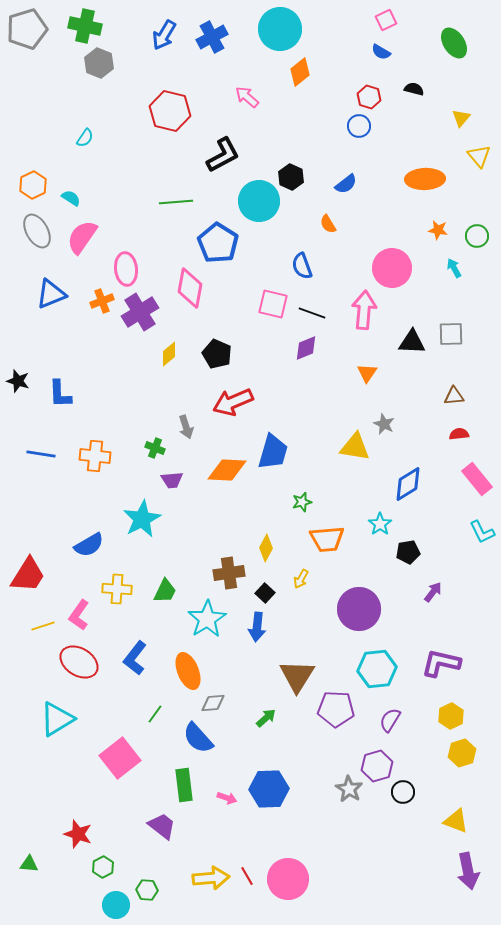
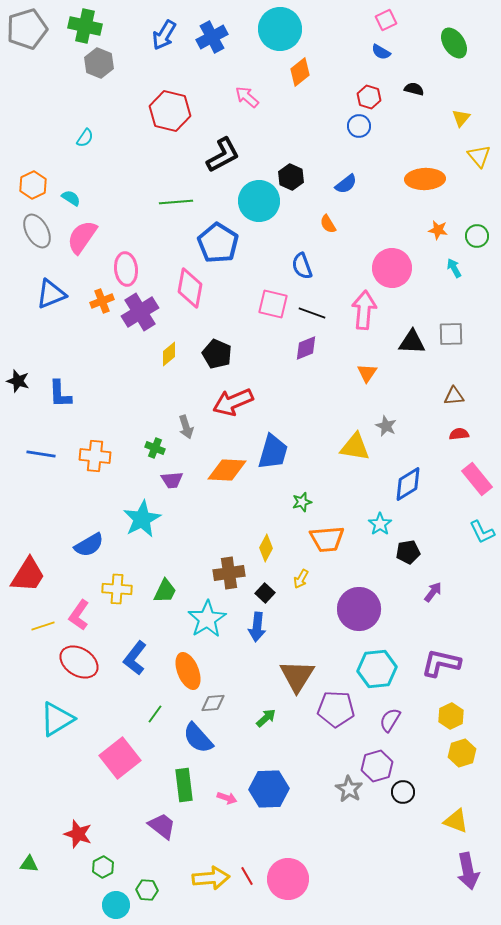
gray star at (384, 424): moved 2 px right, 2 px down
